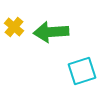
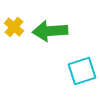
green arrow: moved 1 px left, 1 px up
